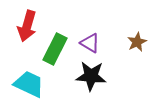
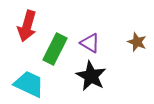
brown star: rotated 24 degrees counterclockwise
black star: rotated 24 degrees clockwise
